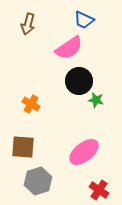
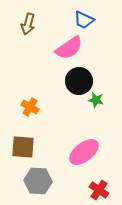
orange cross: moved 1 px left, 3 px down
gray hexagon: rotated 20 degrees clockwise
